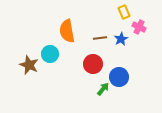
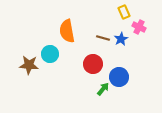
brown line: moved 3 px right; rotated 24 degrees clockwise
brown star: rotated 18 degrees counterclockwise
